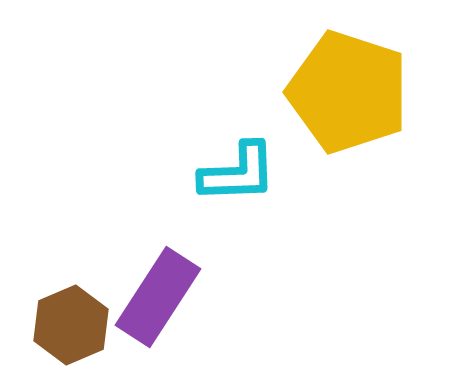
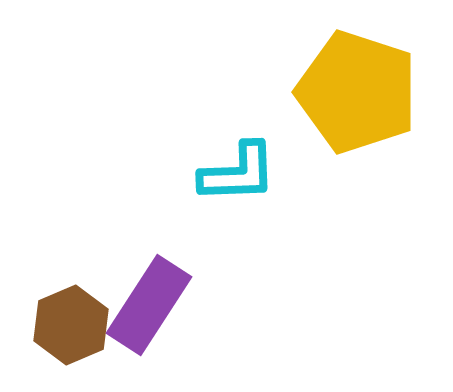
yellow pentagon: moved 9 px right
purple rectangle: moved 9 px left, 8 px down
